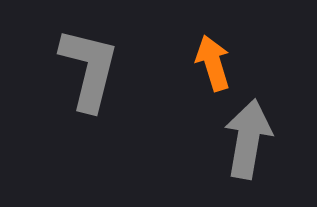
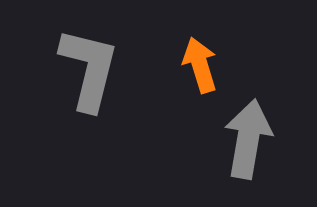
orange arrow: moved 13 px left, 2 px down
